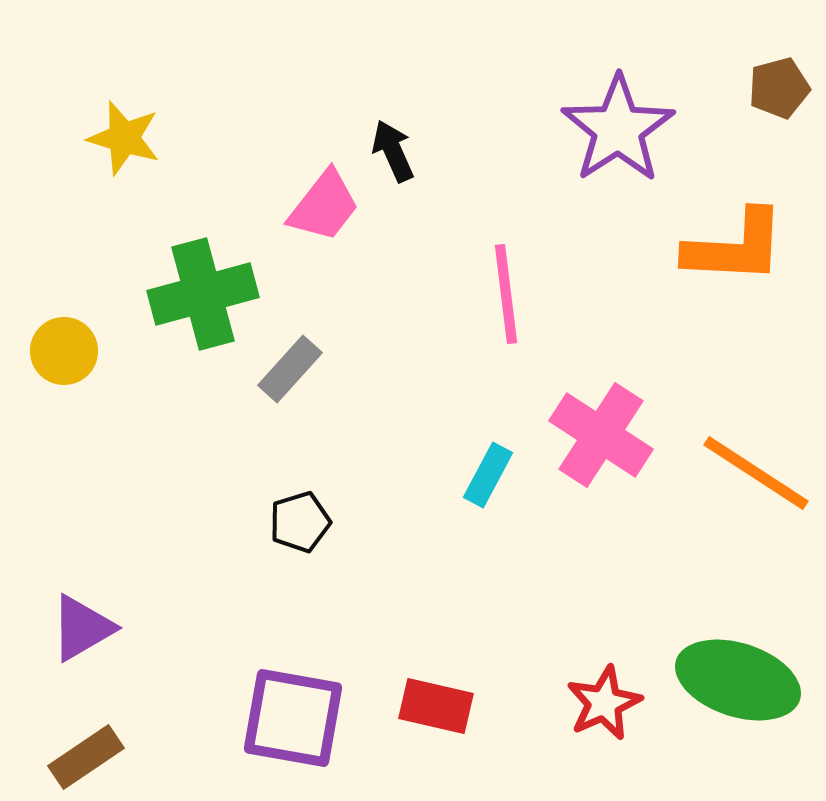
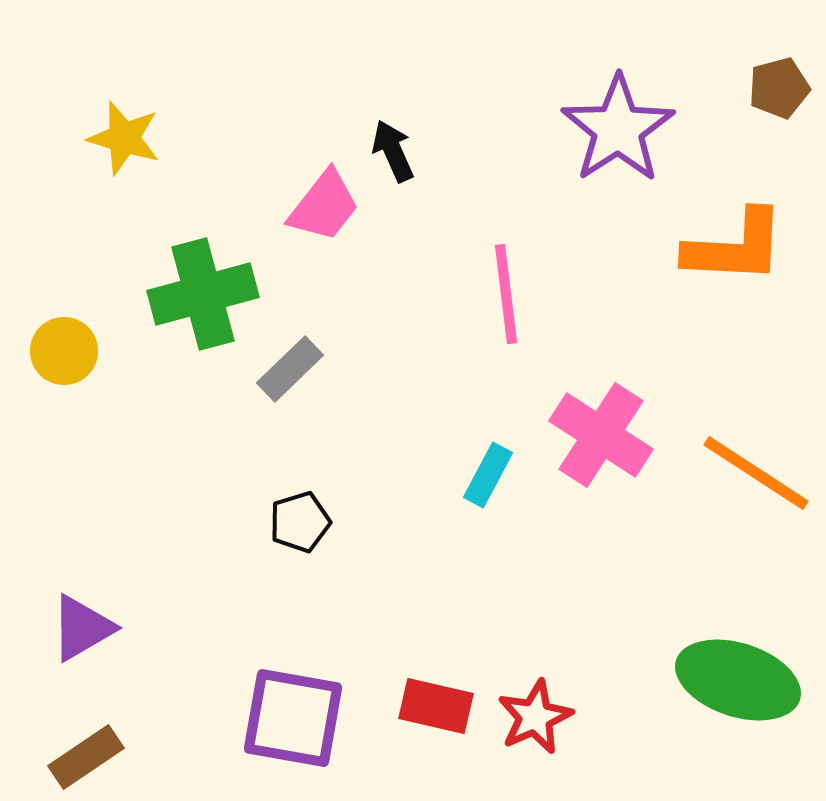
gray rectangle: rotated 4 degrees clockwise
red star: moved 69 px left, 14 px down
